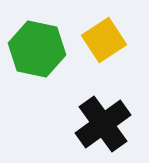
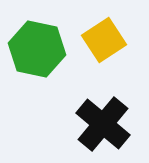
black cross: rotated 14 degrees counterclockwise
